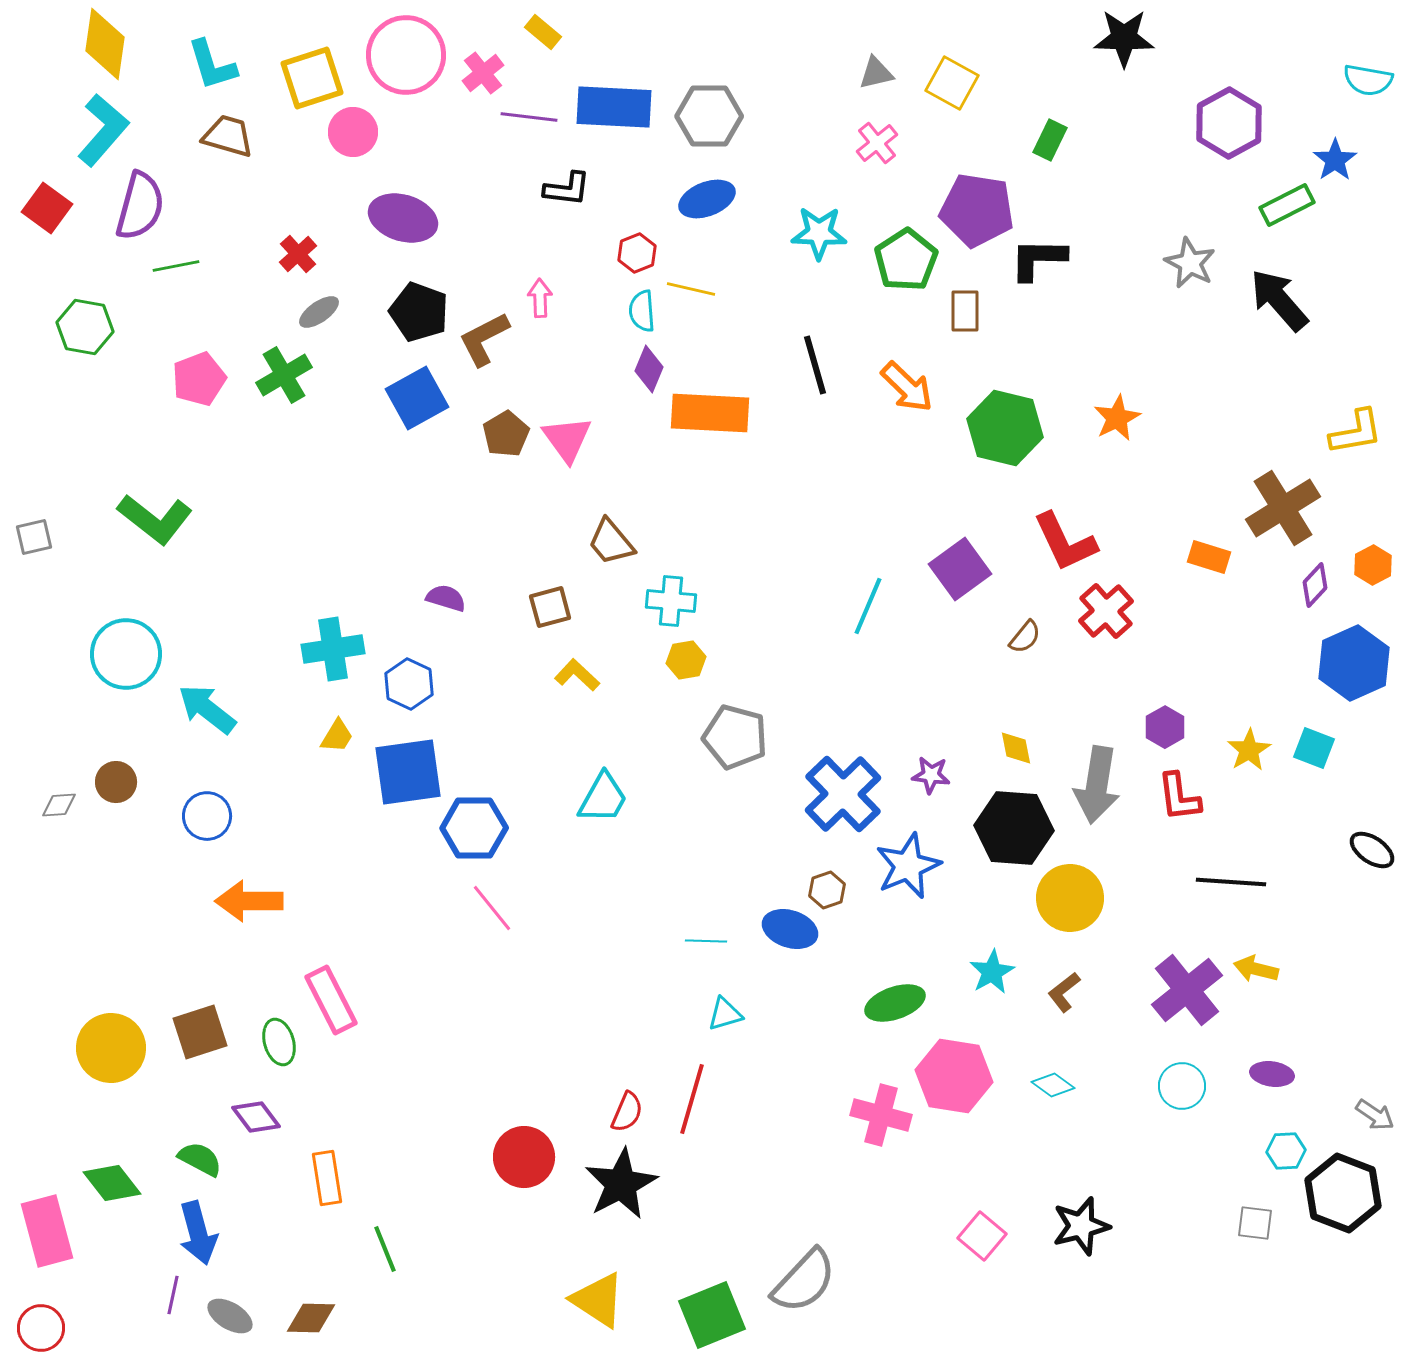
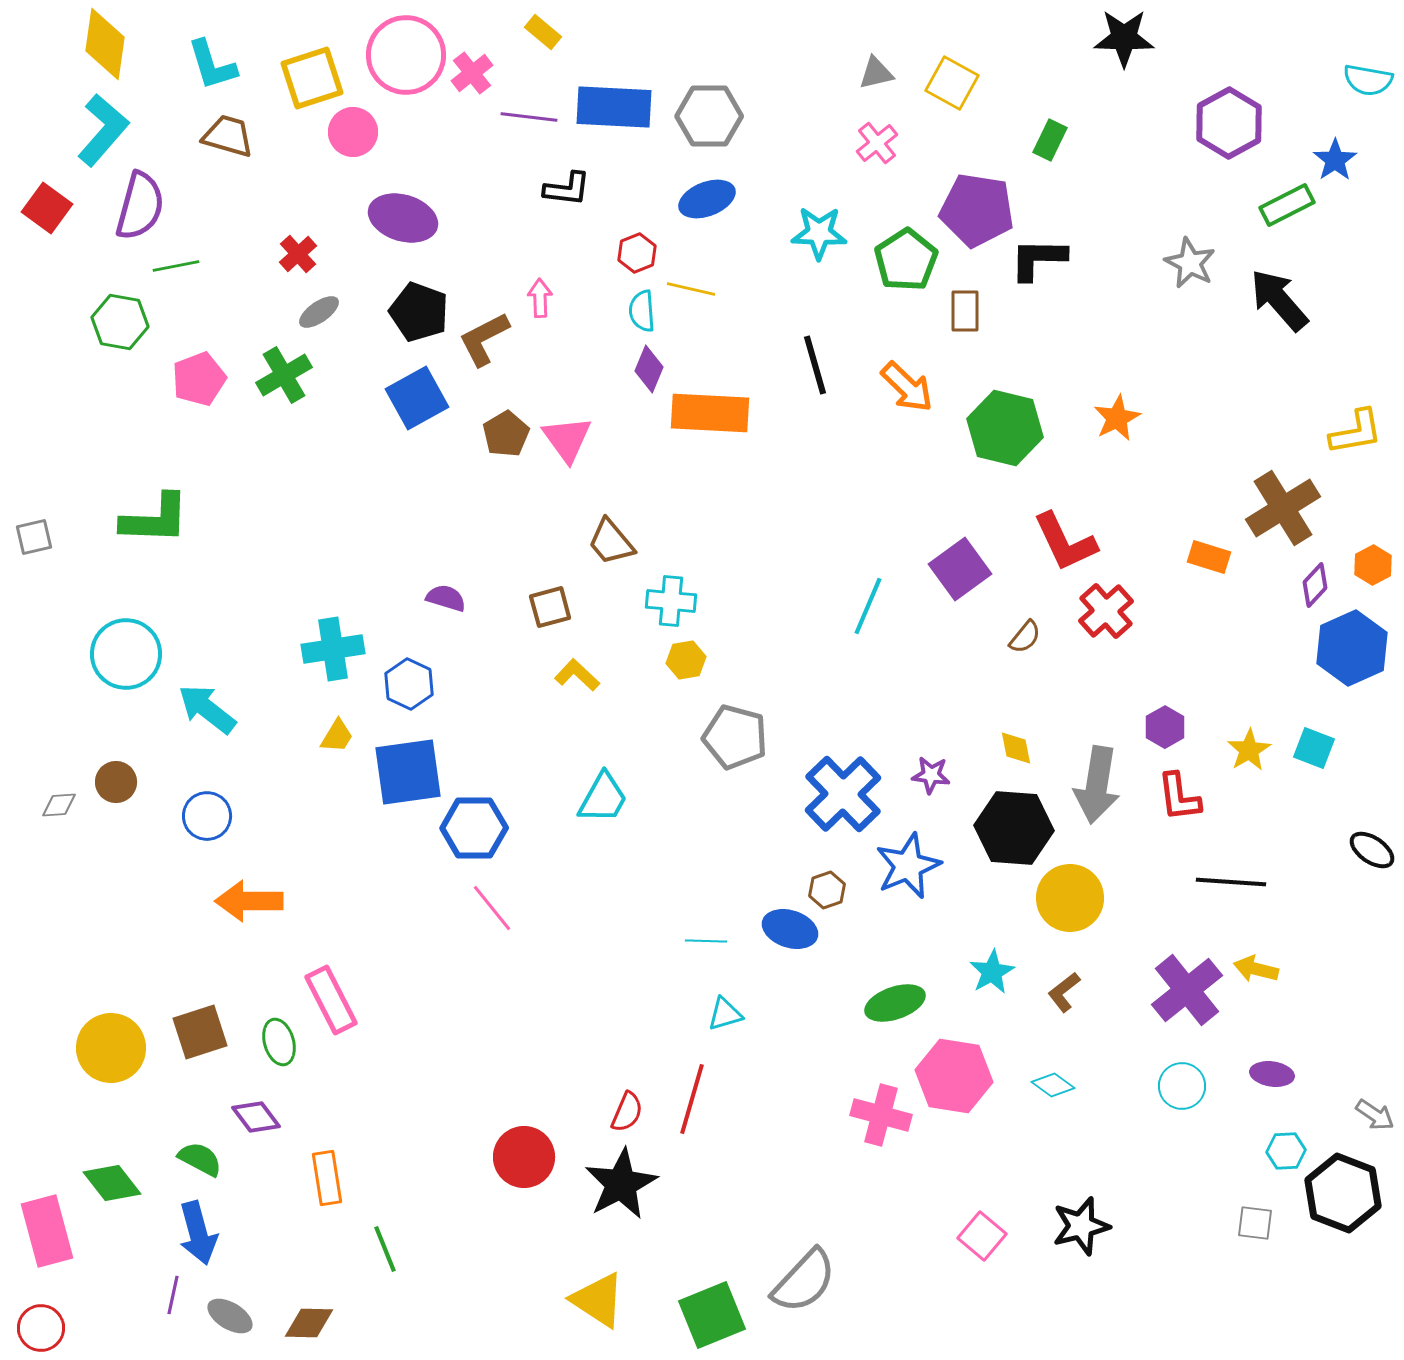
pink cross at (483, 73): moved 11 px left
green hexagon at (85, 327): moved 35 px right, 5 px up
green L-shape at (155, 519): rotated 36 degrees counterclockwise
blue hexagon at (1354, 663): moved 2 px left, 15 px up
brown diamond at (311, 1318): moved 2 px left, 5 px down
